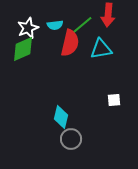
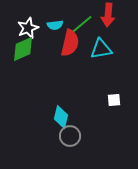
green line: moved 1 px up
gray circle: moved 1 px left, 3 px up
